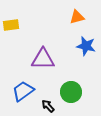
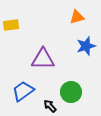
blue star: rotated 30 degrees counterclockwise
black arrow: moved 2 px right
